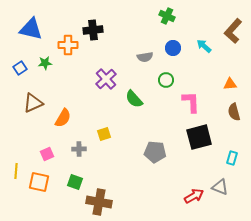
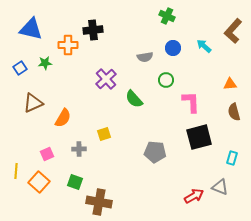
orange square: rotated 30 degrees clockwise
